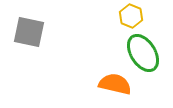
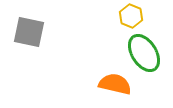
green ellipse: moved 1 px right
